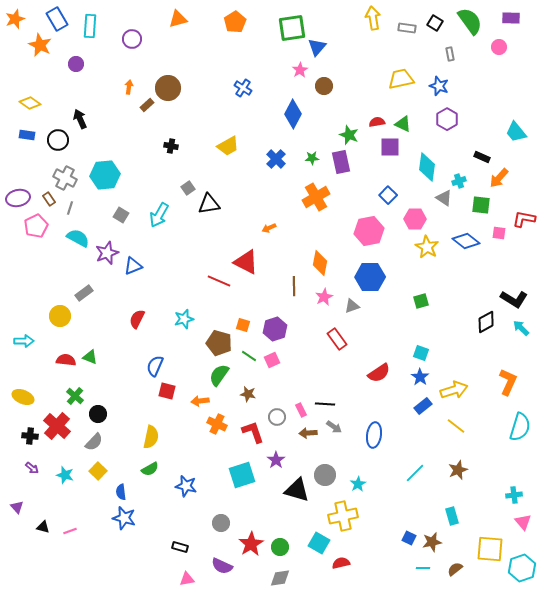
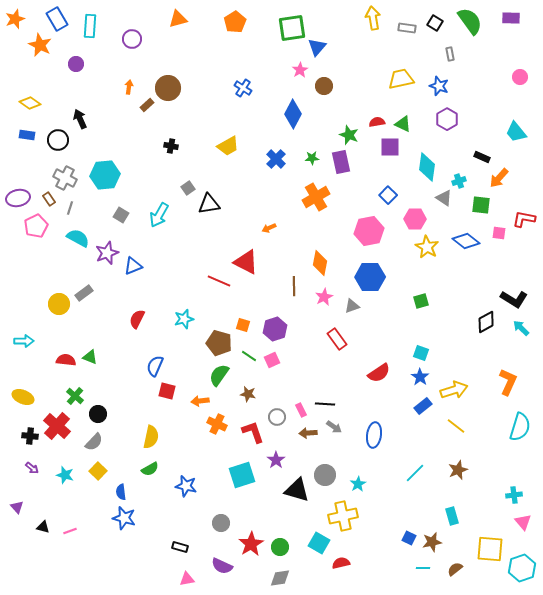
pink circle at (499, 47): moved 21 px right, 30 px down
yellow circle at (60, 316): moved 1 px left, 12 px up
